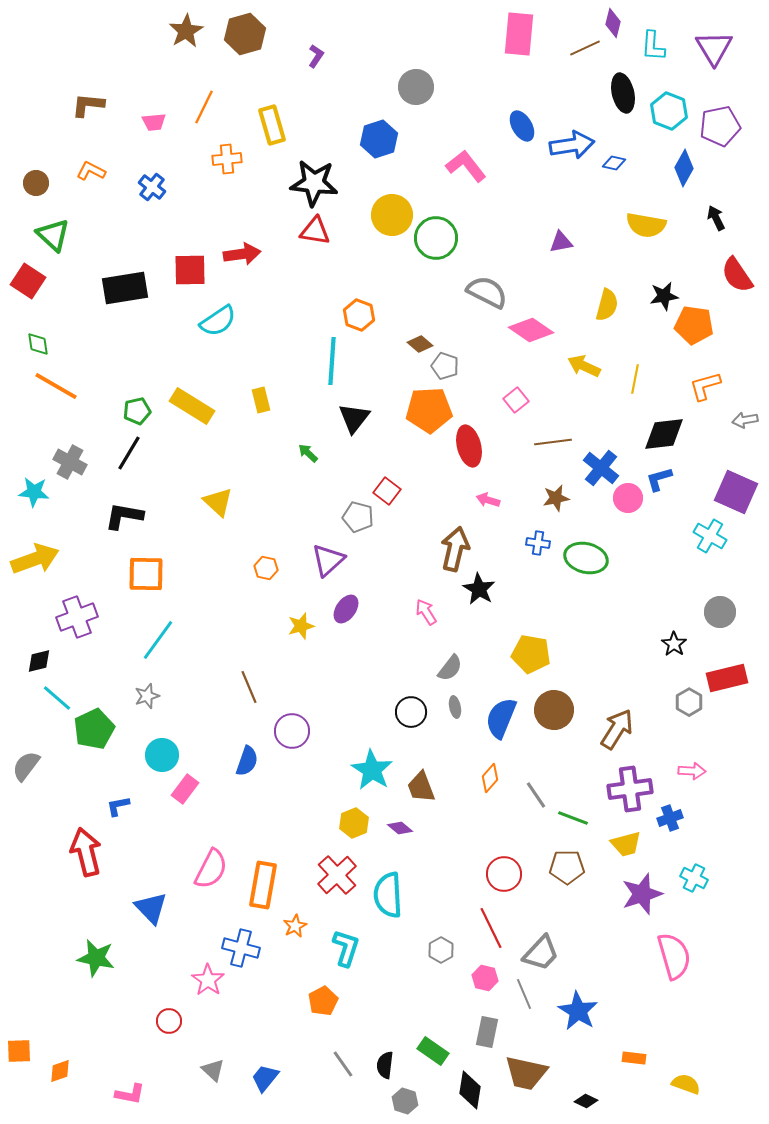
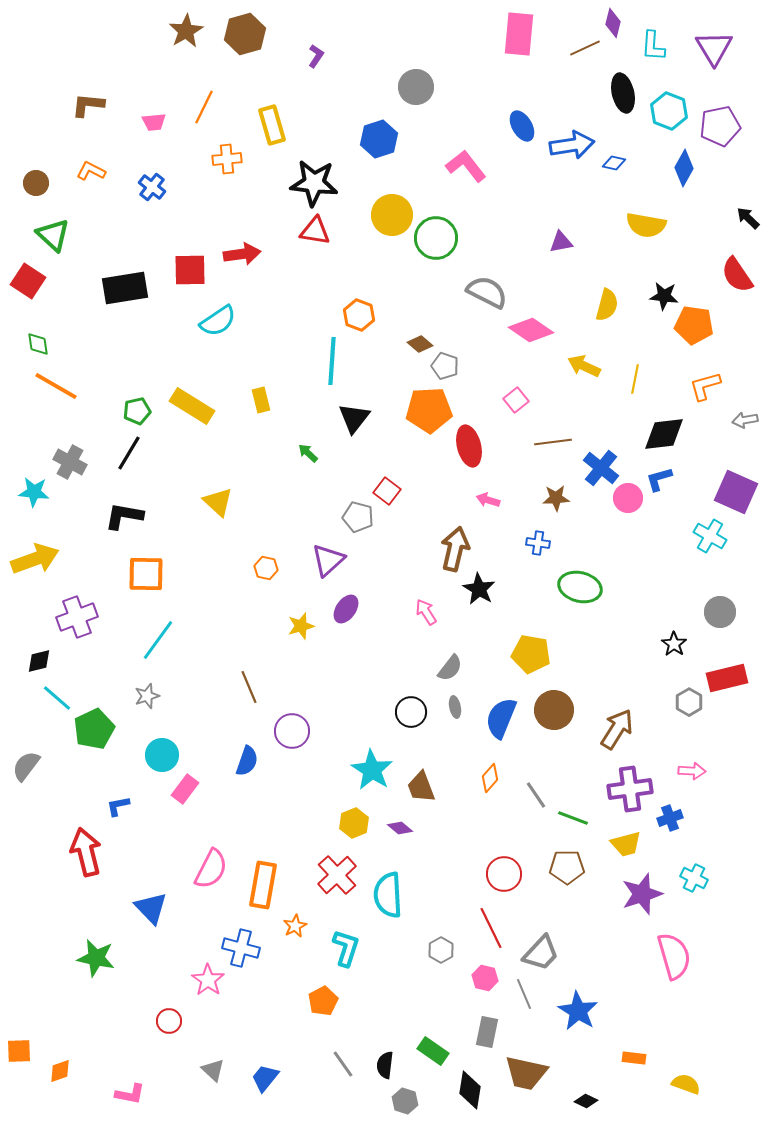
black arrow at (716, 218): moved 32 px right; rotated 20 degrees counterclockwise
black star at (664, 296): rotated 16 degrees clockwise
brown star at (556, 498): rotated 8 degrees clockwise
green ellipse at (586, 558): moved 6 px left, 29 px down
